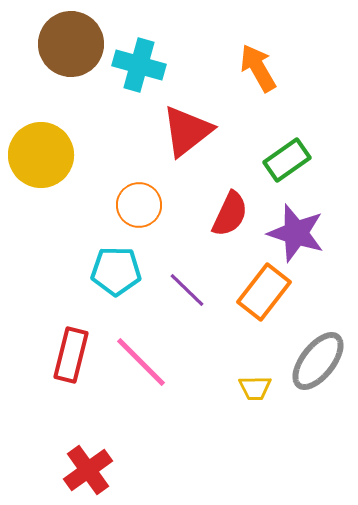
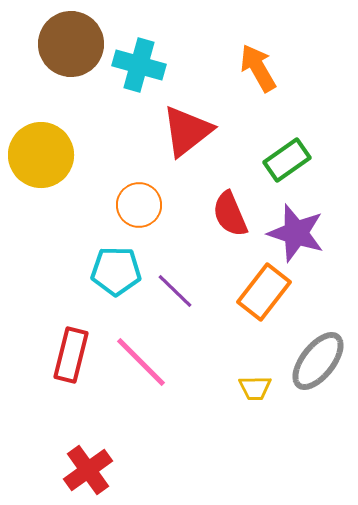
red semicircle: rotated 132 degrees clockwise
purple line: moved 12 px left, 1 px down
